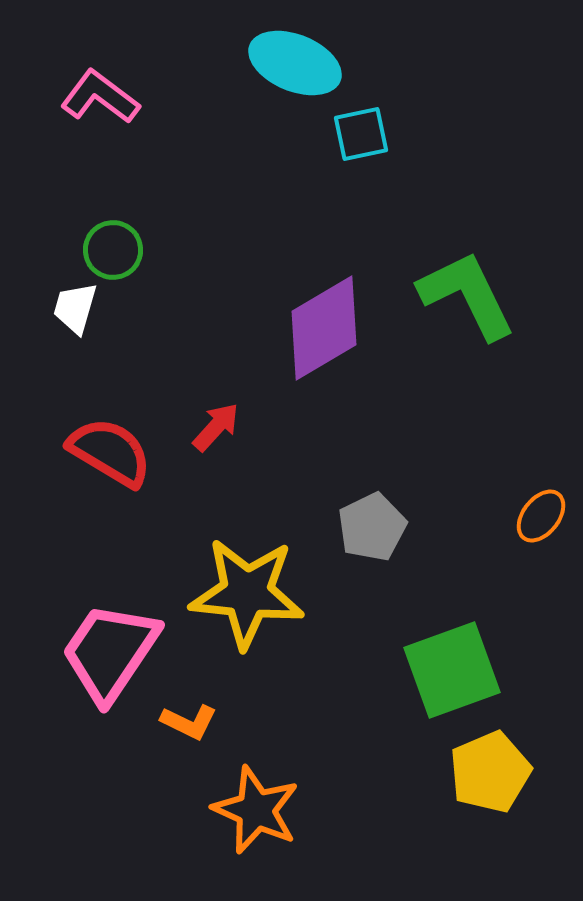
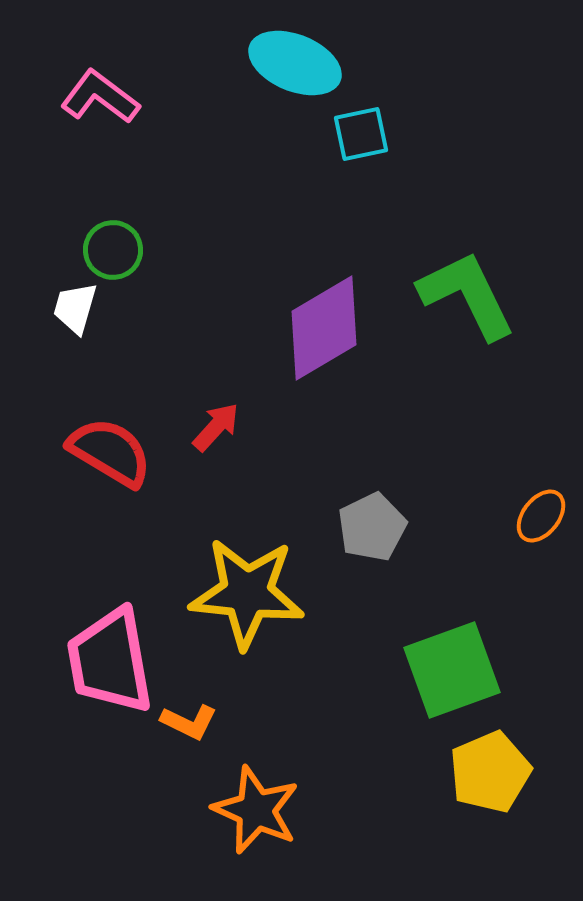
pink trapezoid: moved 9 px down; rotated 44 degrees counterclockwise
